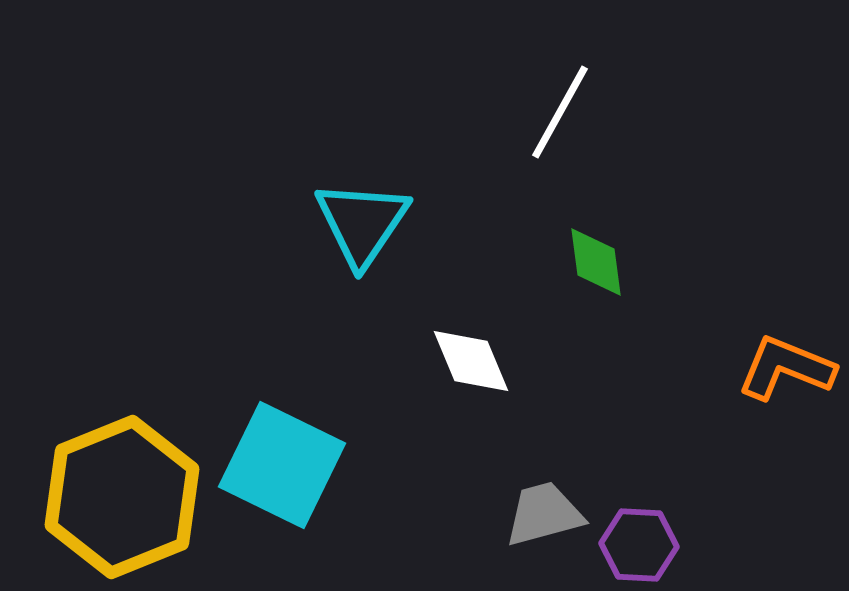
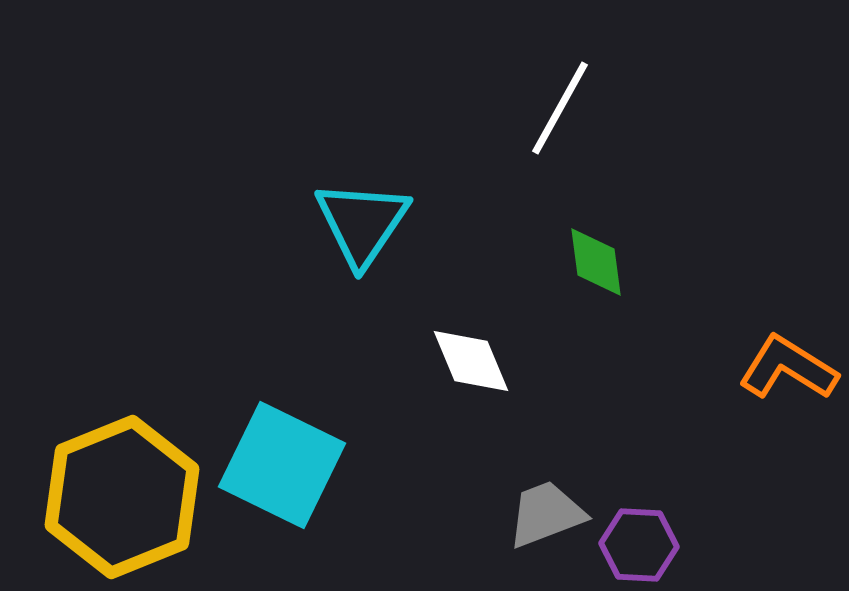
white line: moved 4 px up
orange L-shape: moved 2 px right; rotated 10 degrees clockwise
gray trapezoid: moved 2 px right; rotated 6 degrees counterclockwise
